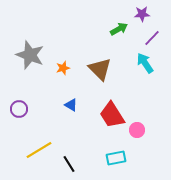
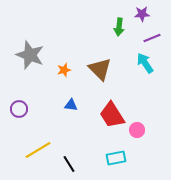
green arrow: moved 2 px up; rotated 126 degrees clockwise
purple line: rotated 24 degrees clockwise
orange star: moved 1 px right, 2 px down
blue triangle: rotated 24 degrees counterclockwise
yellow line: moved 1 px left
